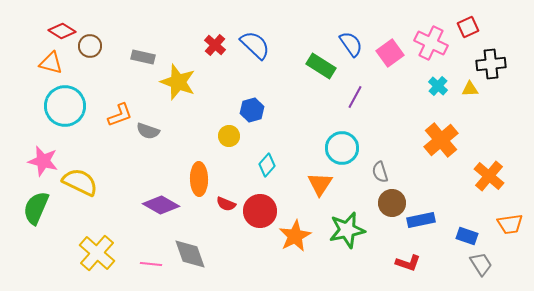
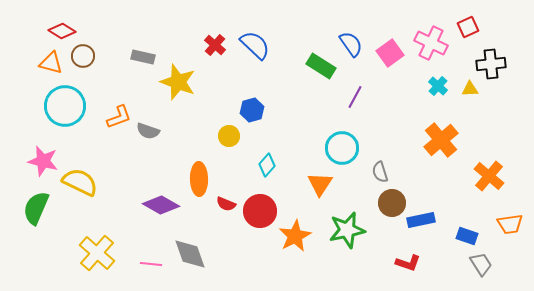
brown circle at (90, 46): moved 7 px left, 10 px down
orange L-shape at (120, 115): moved 1 px left, 2 px down
